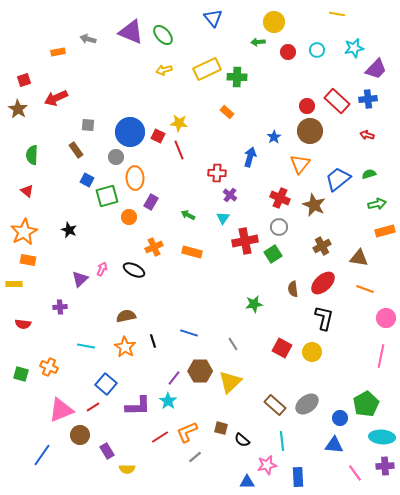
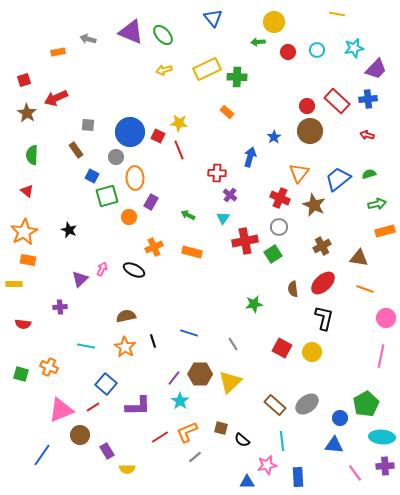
brown star at (18, 109): moved 9 px right, 4 px down
orange triangle at (300, 164): moved 1 px left, 9 px down
blue square at (87, 180): moved 5 px right, 4 px up
brown hexagon at (200, 371): moved 3 px down
cyan star at (168, 401): moved 12 px right
